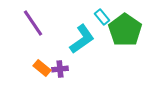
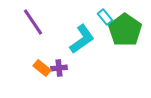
cyan rectangle: moved 3 px right
purple line: moved 1 px up
purple cross: moved 1 px left, 1 px up
